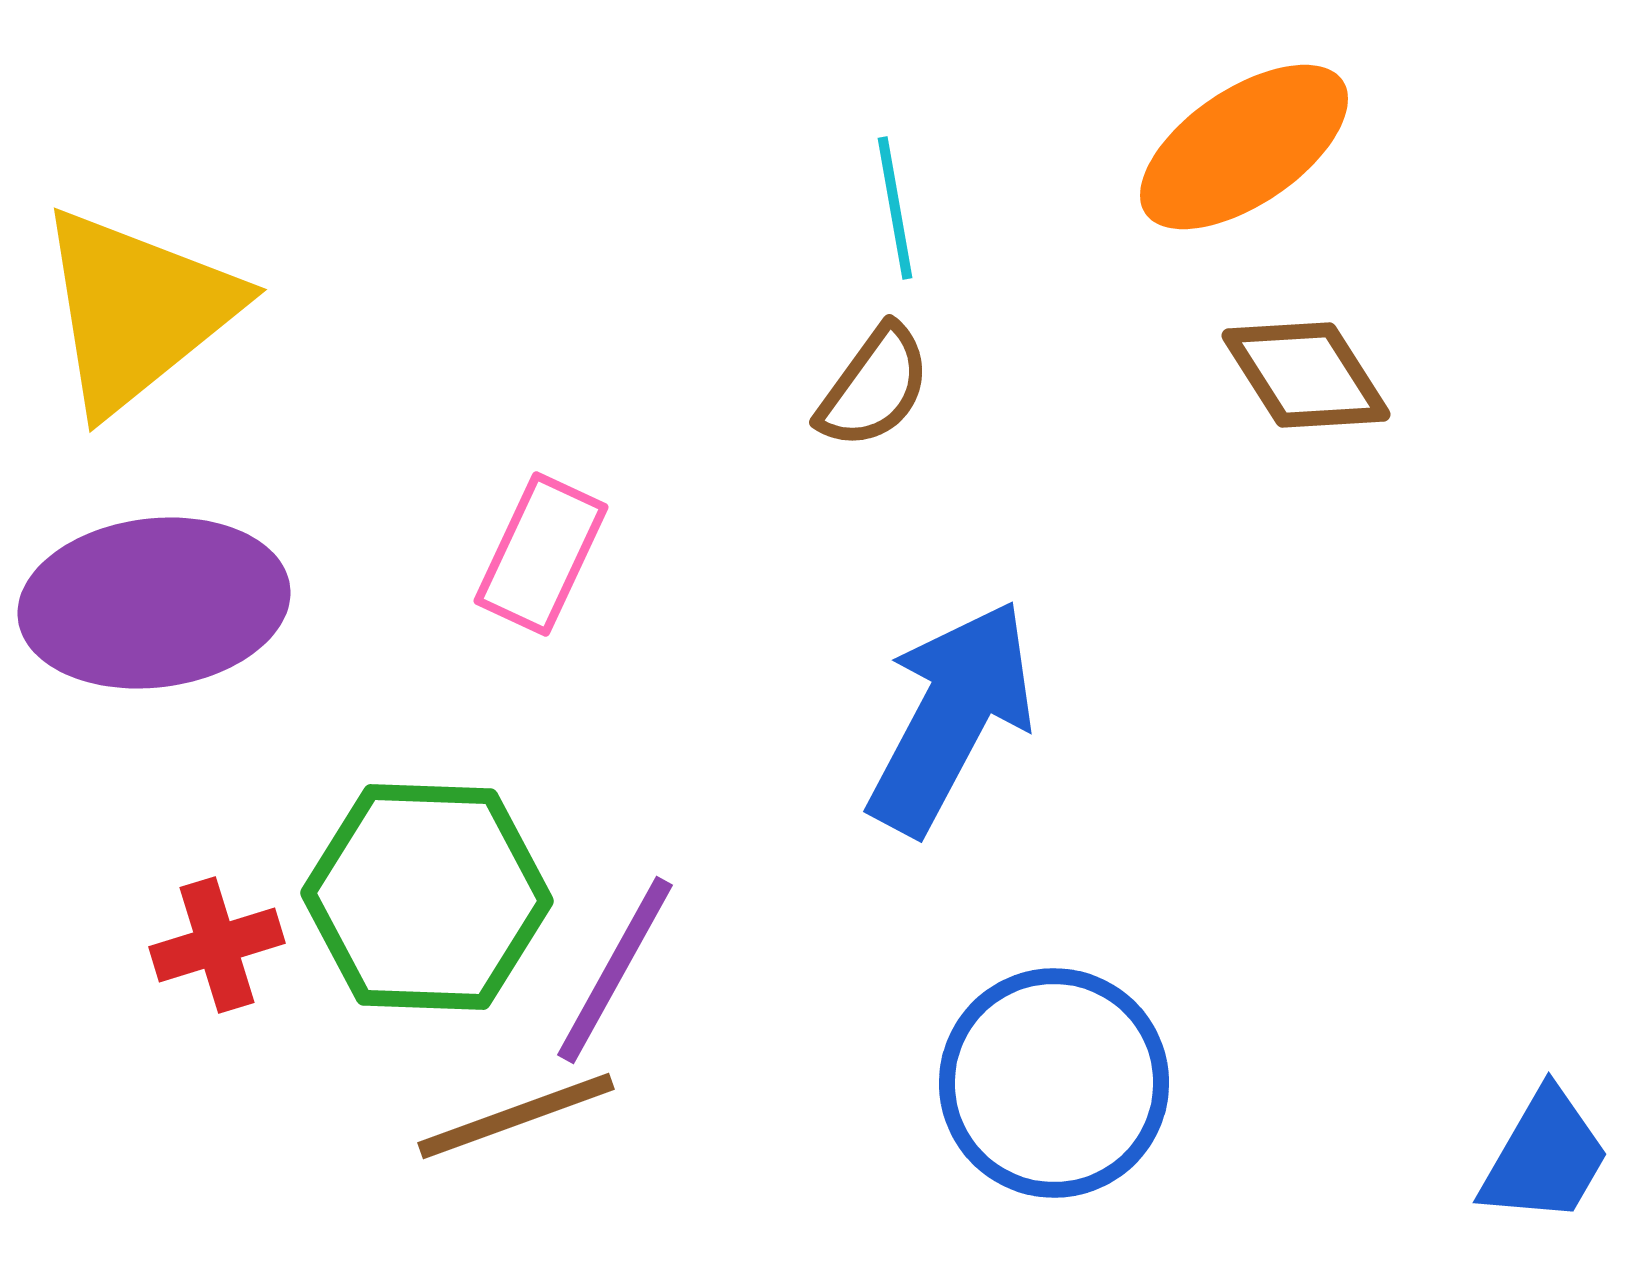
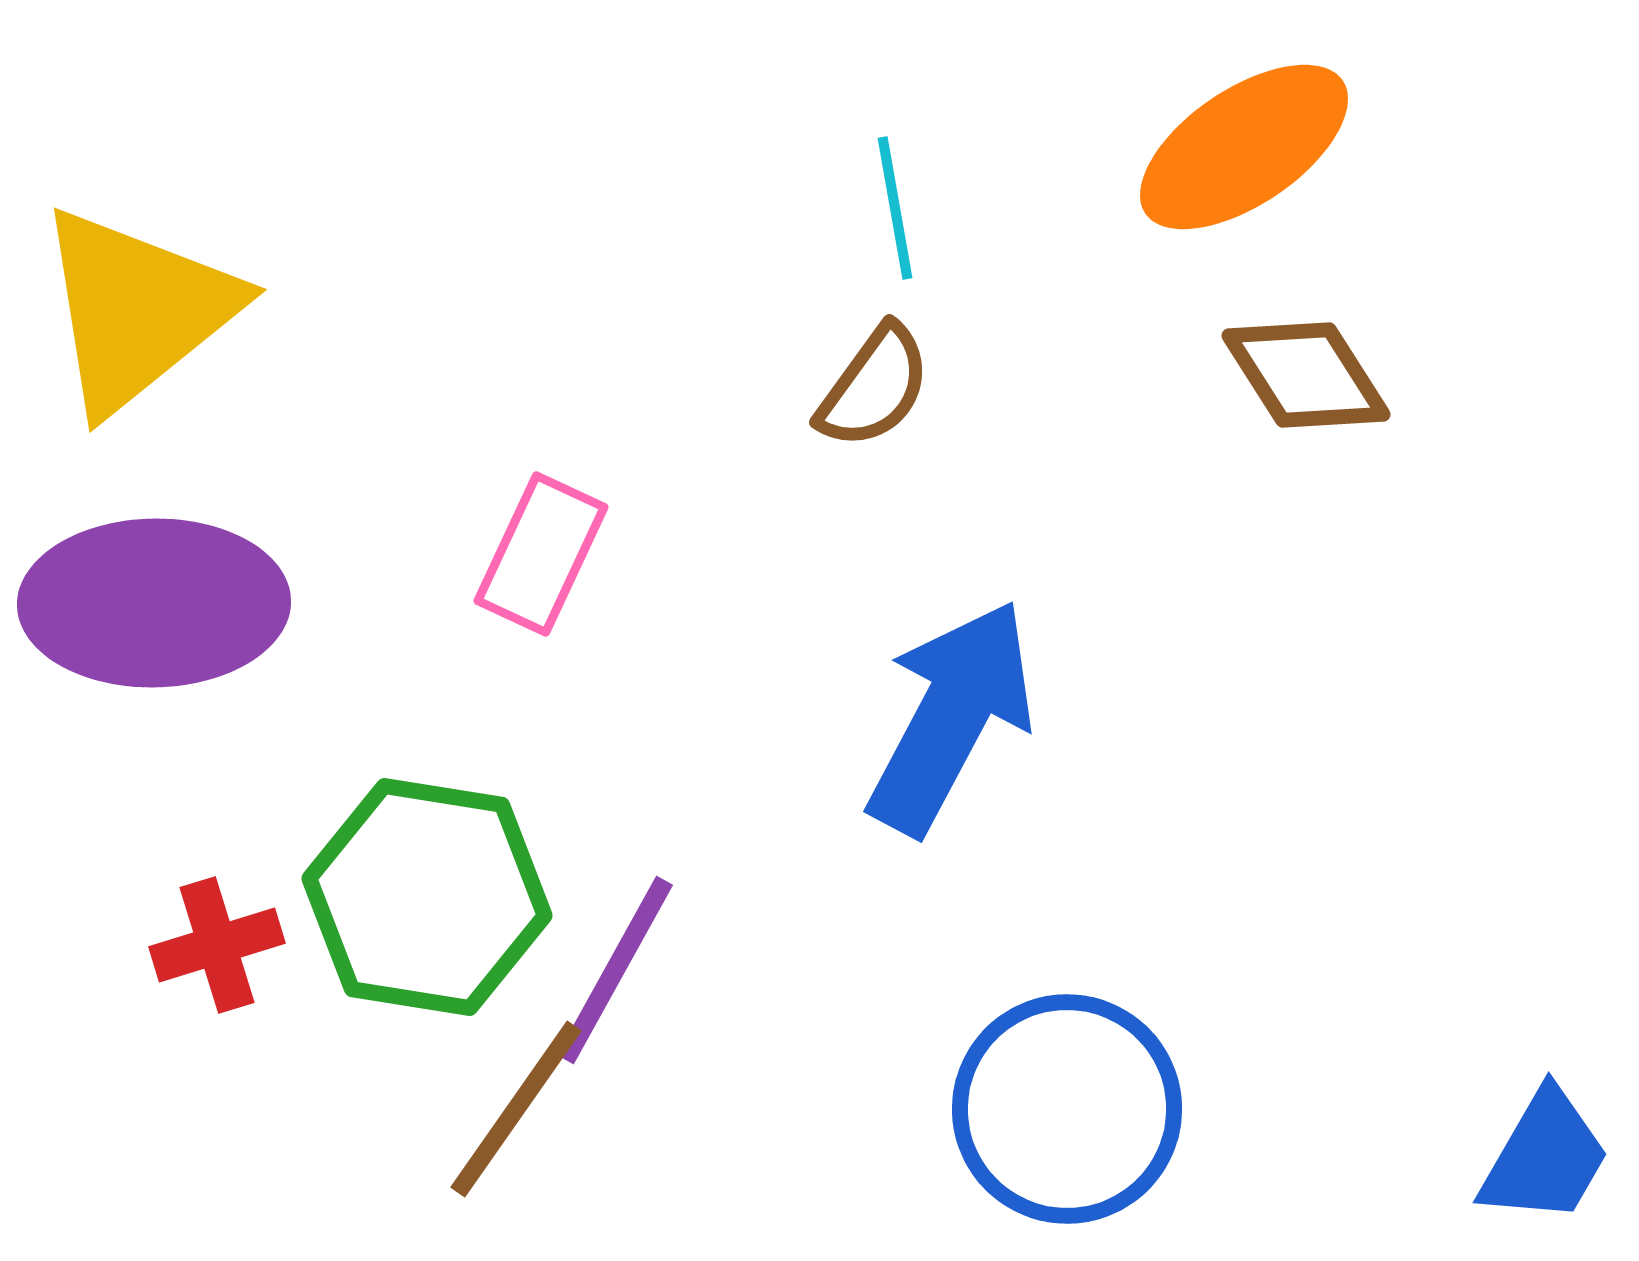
purple ellipse: rotated 6 degrees clockwise
green hexagon: rotated 7 degrees clockwise
blue circle: moved 13 px right, 26 px down
brown line: moved 7 px up; rotated 35 degrees counterclockwise
